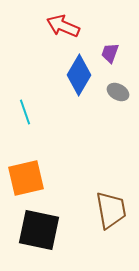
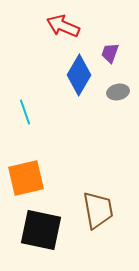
gray ellipse: rotated 40 degrees counterclockwise
brown trapezoid: moved 13 px left
black square: moved 2 px right
